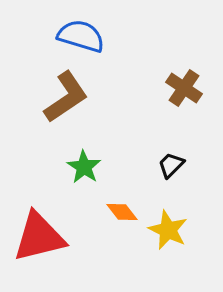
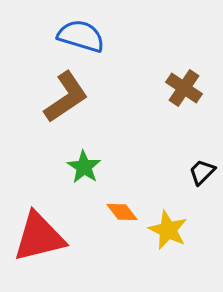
black trapezoid: moved 31 px right, 7 px down
